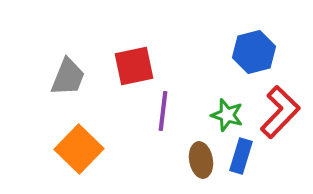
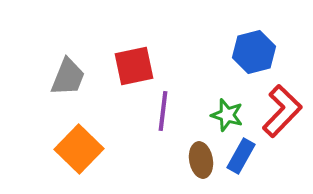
red L-shape: moved 2 px right, 1 px up
blue rectangle: rotated 12 degrees clockwise
